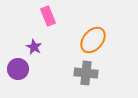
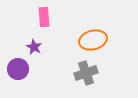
pink rectangle: moved 4 px left, 1 px down; rotated 18 degrees clockwise
orange ellipse: rotated 36 degrees clockwise
gray cross: rotated 25 degrees counterclockwise
